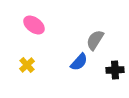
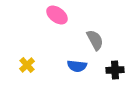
pink ellipse: moved 23 px right, 10 px up
gray semicircle: rotated 120 degrees clockwise
blue semicircle: moved 2 px left, 4 px down; rotated 54 degrees clockwise
